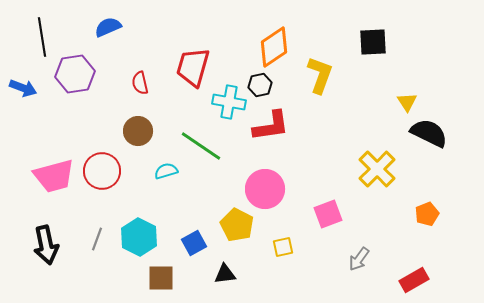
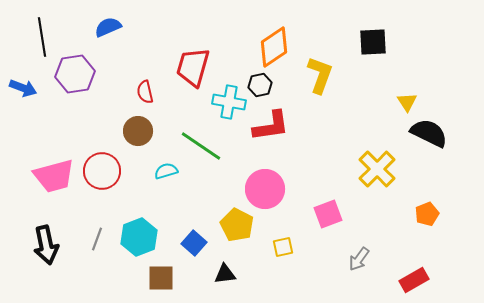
red semicircle: moved 5 px right, 9 px down
cyan hexagon: rotated 12 degrees clockwise
blue square: rotated 20 degrees counterclockwise
